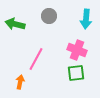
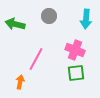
pink cross: moved 2 px left
